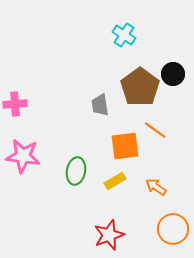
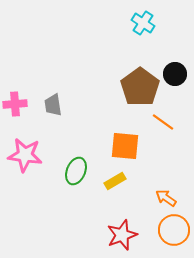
cyan cross: moved 19 px right, 12 px up
black circle: moved 2 px right
gray trapezoid: moved 47 px left
orange line: moved 8 px right, 8 px up
orange square: rotated 12 degrees clockwise
pink star: moved 2 px right, 1 px up
green ellipse: rotated 12 degrees clockwise
orange arrow: moved 10 px right, 11 px down
orange circle: moved 1 px right, 1 px down
red star: moved 13 px right
